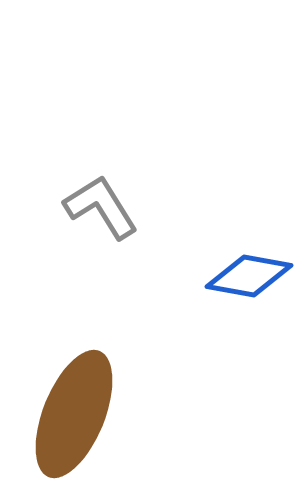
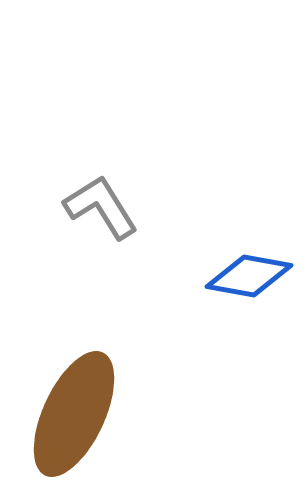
brown ellipse: rotated 3 degrees clockwise
